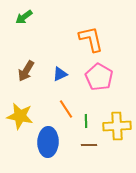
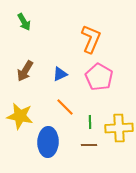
green arrow: moved 5 px down; rotated 84 degrees counterclockwise
orange L-shape: rotated 36 degrees clockwise
brown arrow: moved 1 px left
orange line: moved 1 px left, 2 px up; rotated 12 degrees counterclockwise
green line: moved 4 px right, 1 px down
yellow cross: moved 2 px right, 2 px down
